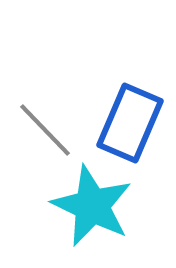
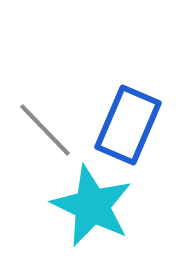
blue rectangle: moved 2 px left, 2 px down
